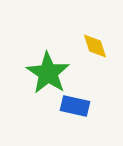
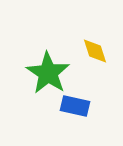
yellow diamond: moved 5 px down
